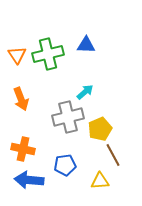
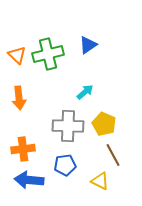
blue triangle: moved 2 px right; rotated 36 degrees counterclockwise
orange triangle: rotated 12 degrees counterclockwise
orange arrow: moved 2 px left, 1 px up; rotated 15 degrees clockwise
gray cross: moved 9 px down; rotated 16 degrees clockwise
yellow pentagon: moved 4 px right, 5 px up; rotated 25 degrees counterclockwise
orange cross: rotated 20 degrees counterclockwise
yellow triangle: rotated 30 degrees clockwise
